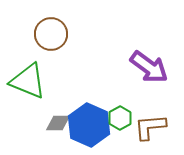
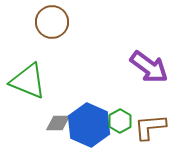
brown circle: moved 1 px right, 12 px up
green hexagon: moved 3 px down
